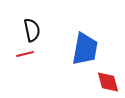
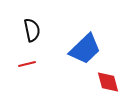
blue trapezoid: rotated 36 degrees clockwise
red line: moved 2 px right, 10 px down
